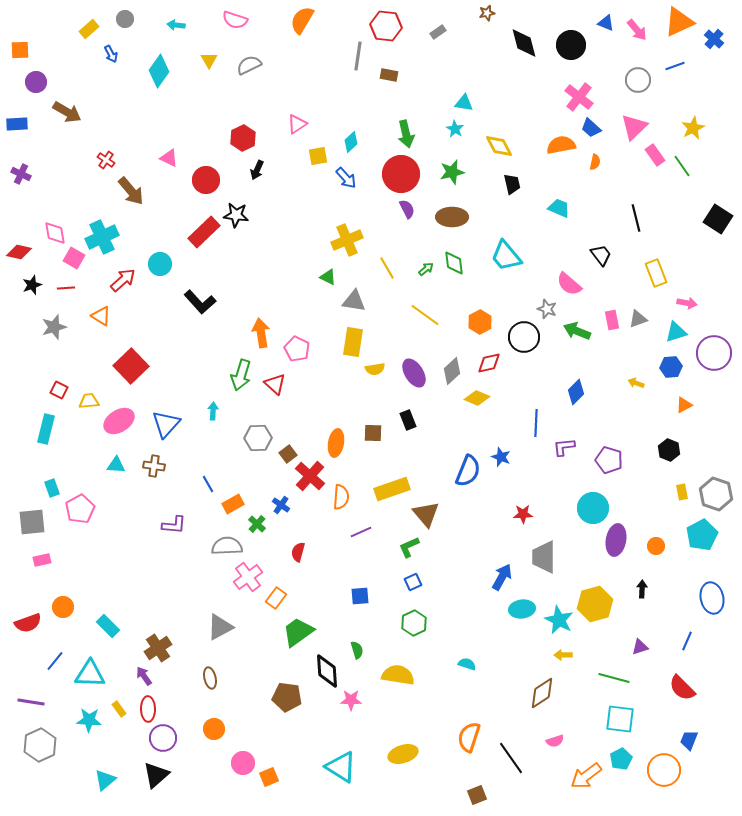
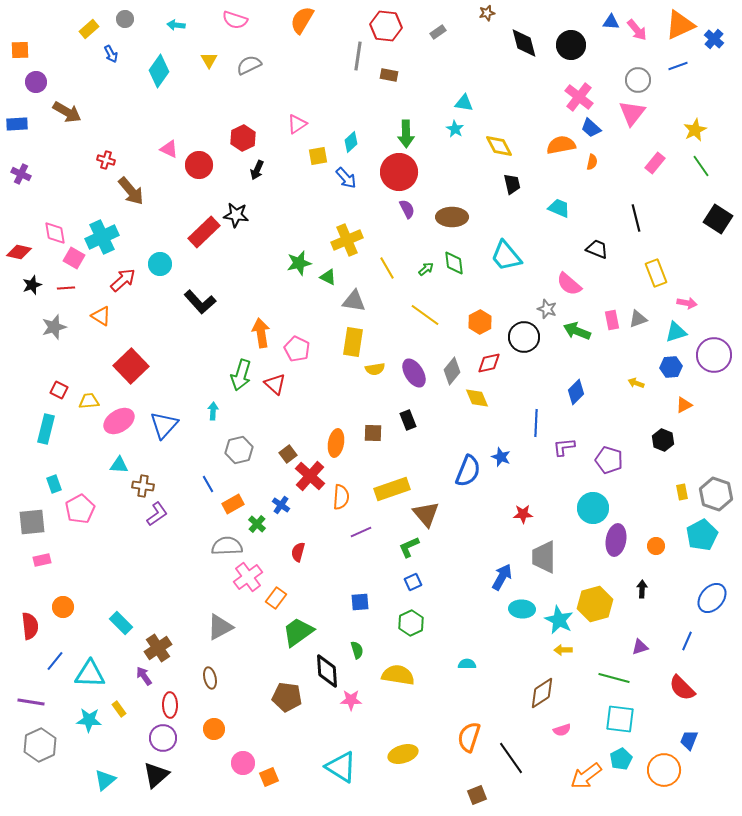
orange triangle at (679, 22): moved 1 px right, 3 px down
blue triangle at (606, 23): moved 5 px right, 1 px up; rotated 18 degrees counterclockwise
blue line at (675, 66): moved 3 px right
pink triangle at (634, 127): moved 2 px left, 14 px up; rotated 8 degrees counterclockwise
yellow star at (693, 128): moved 2 px right, 2 px down
green arrow at (406, 134): rotated 12 degrees clockwise
pink rectangle at (655, 155): moved 8 px down; rotated 75 degrees clockwise
pink triangle at (169, 158): moved 9 px up
red cross at (106, 160): rotated 18 degrees counterclockwise
orange semicircle at (595, 162): moved 3 px left
green line at (682, 166): moved 19 px right
green star at (452, 172): moved 153 px left, 91 px down
red circle at (401, 174): moved 2 px left, 2 px up
red circle at (206, 180): moved 7 px left, 15 px up
black trapezoid at (601, 255): moved 4 px left, 6 px up; rotated 30 degrees counterclockwise
purple circle at (714, 353): moved 2 px down
gray diamond at (452, 371): rotated 8 degrees counterclockwise
yellow diamond at (477, 398): rotated 45 degrees clockwise
blue triangle at (166, 424): moved 2 px left, 1 px down
gray hexagon at (258, 438): moved 19 px left, 12 px down; rotated 12 degrees counterclockwise
black hexagon at (669, 450): moved 6 px left, 10 px up
cyan triangle at (116, 465): moved 3 px right
brown cross at (154, 466): moved 11 px left, 20 px down
cyan rectangle at (52, 488): moved 2 px right, 4 px up
purple L-shape at (174, 525): moved 17 px left, 11 px up; rotated 40 degrees counterclockwise
blue square at (360, 596): moved 6 px down
blue ellipse at (712, 598): rotated 52 degrees clockwise
cyan ellipse at (522, 609): rotated 10 degrees clockwise
red semicircle at (28, 623): moved 2 px right, 3 px down; rotated 76 degrees counterclockwise
green hexagon at (414, 623): moved 3 px left
cyan rectangle at (108, 626): moved 13 px right, 3 px up
yellow arrow at (563, 655): moved 5 px up
cyan semicircle at (467, 664): rotated 18 degrees counterclockwise
red ellipse at (148, 709): moved 22 px right, 4 px up
pink semicircle at (555, 741): moved 7 px right, 11 px up
